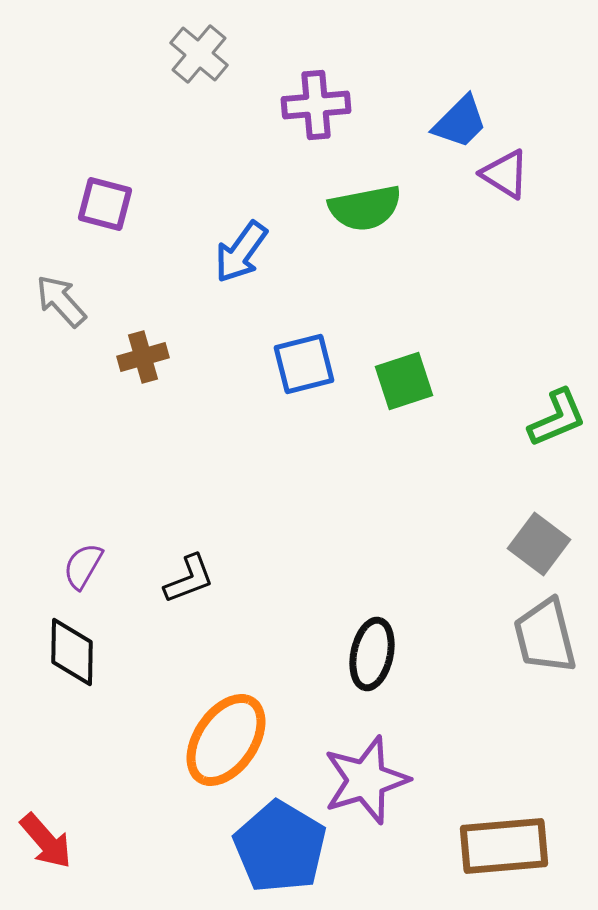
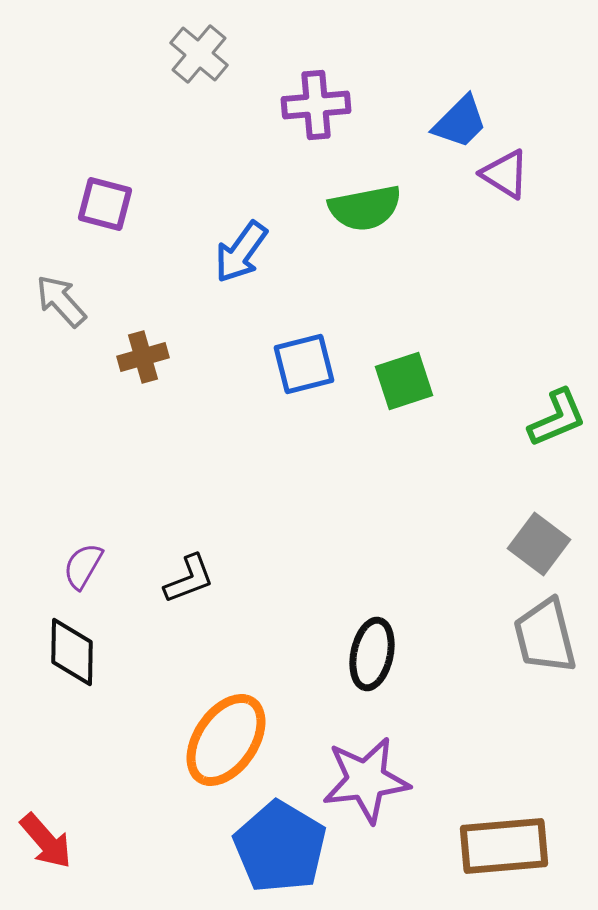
purple star: rotated 10 degrees clockwise
